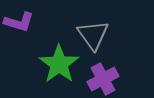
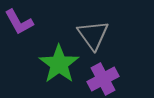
purple L-shape: rotated 44 degrees clockwise
